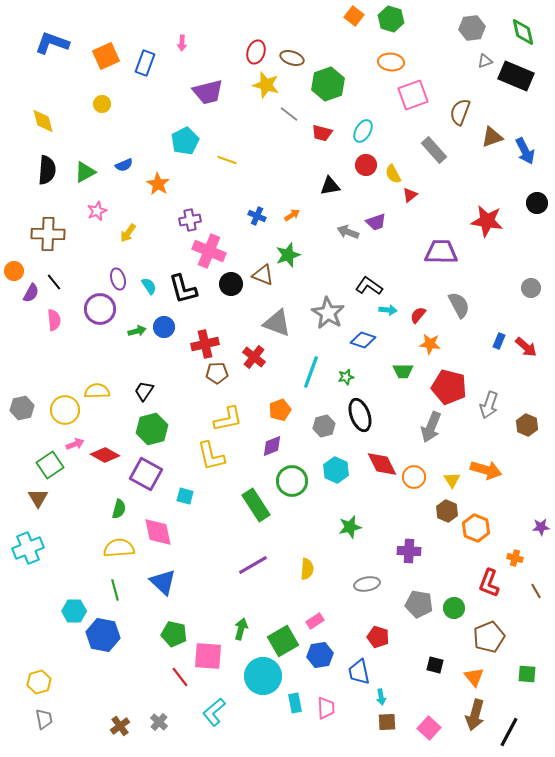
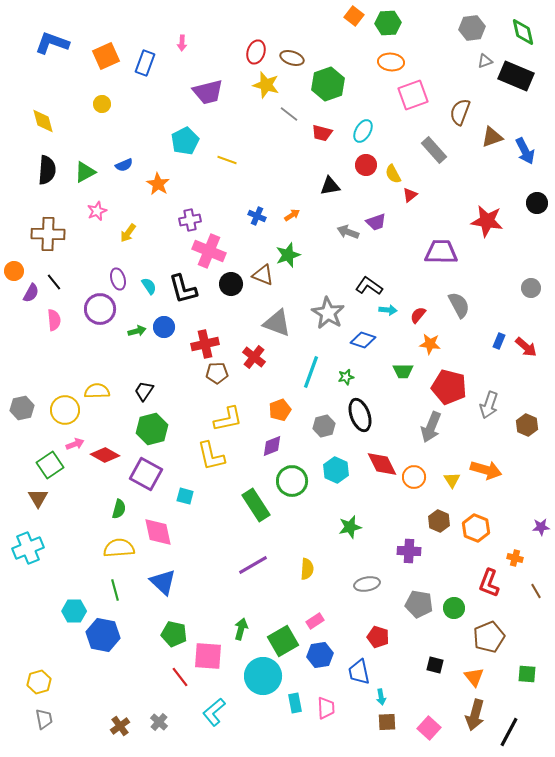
green hexagon at (391, 19): moved 3 px left, 4 px down; rotated 20 degrees counterclockwise
brown hexagon at (447, 511): moved 8 px left, 10 px down
